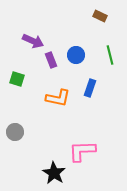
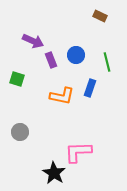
green line: moved 3 px left, 7 px down
orange L-shape: moved 4 px right, 2 px up
gray circle: moved 5 px right
pink L-shape: moved 4 px left, 1 px down
